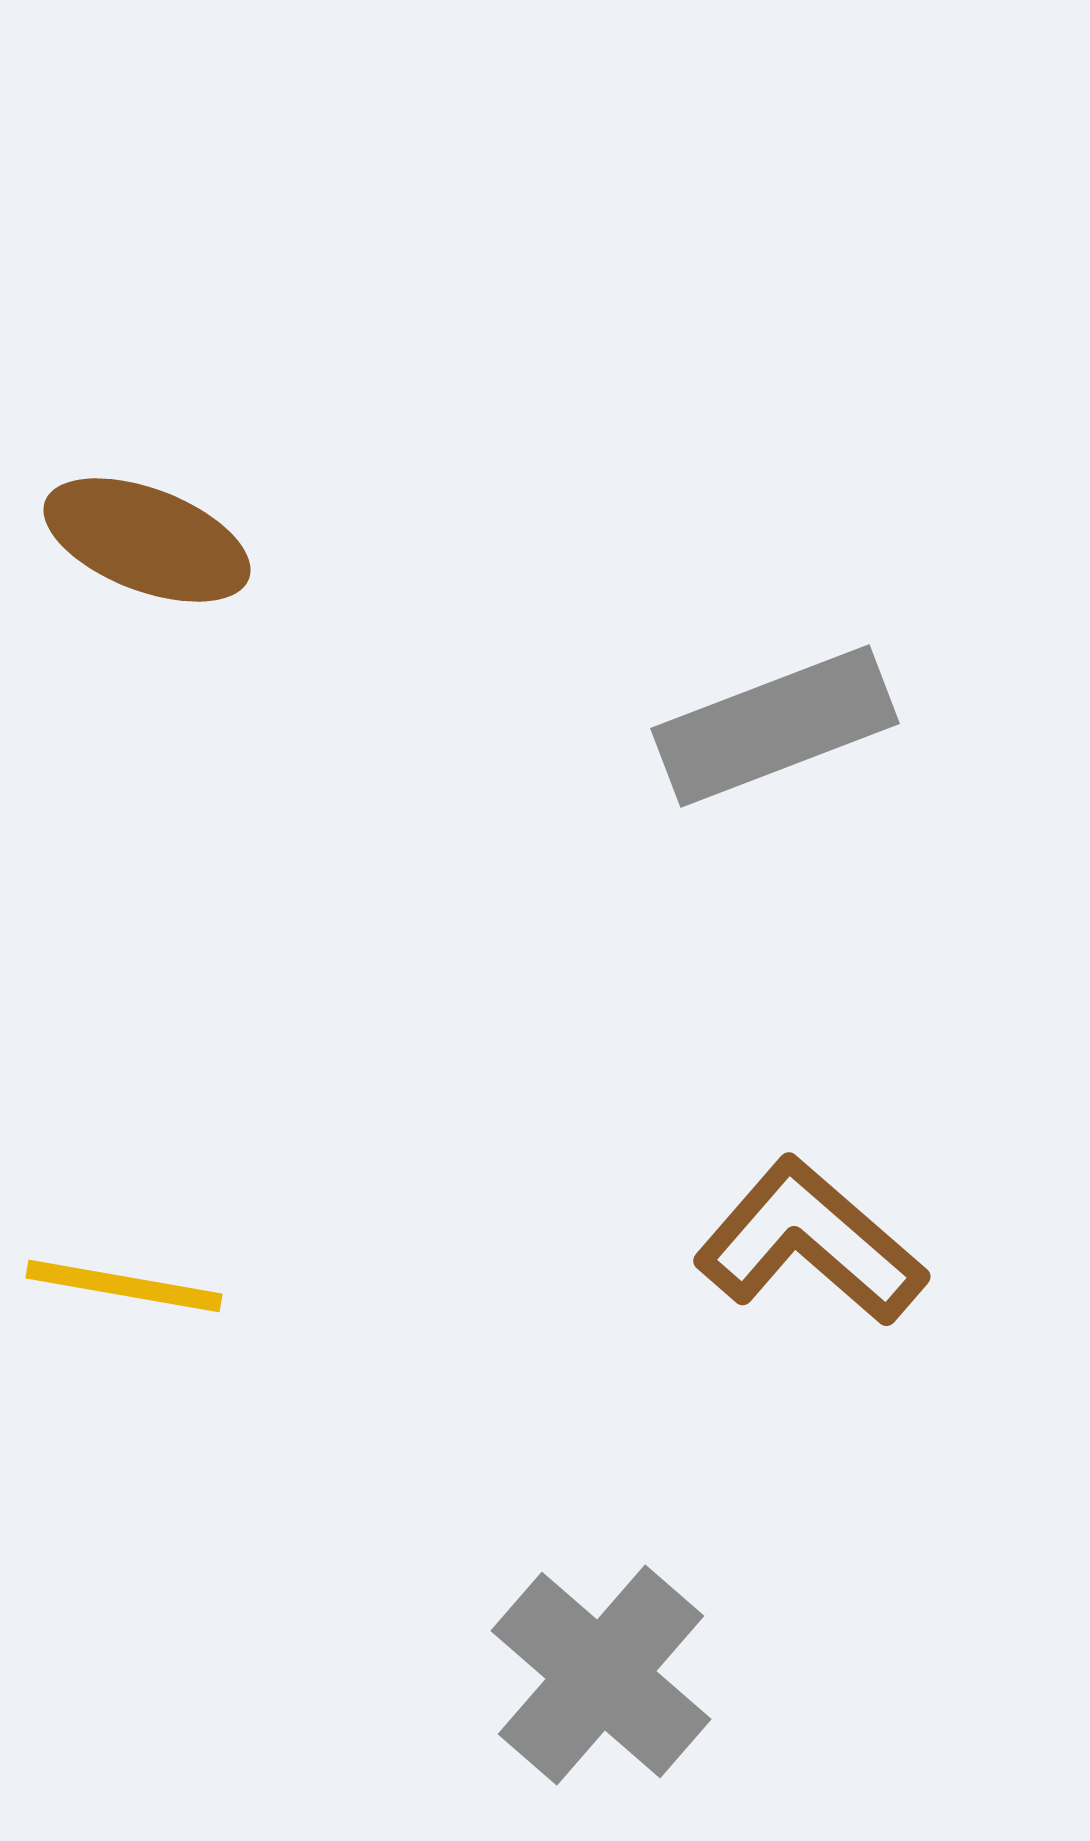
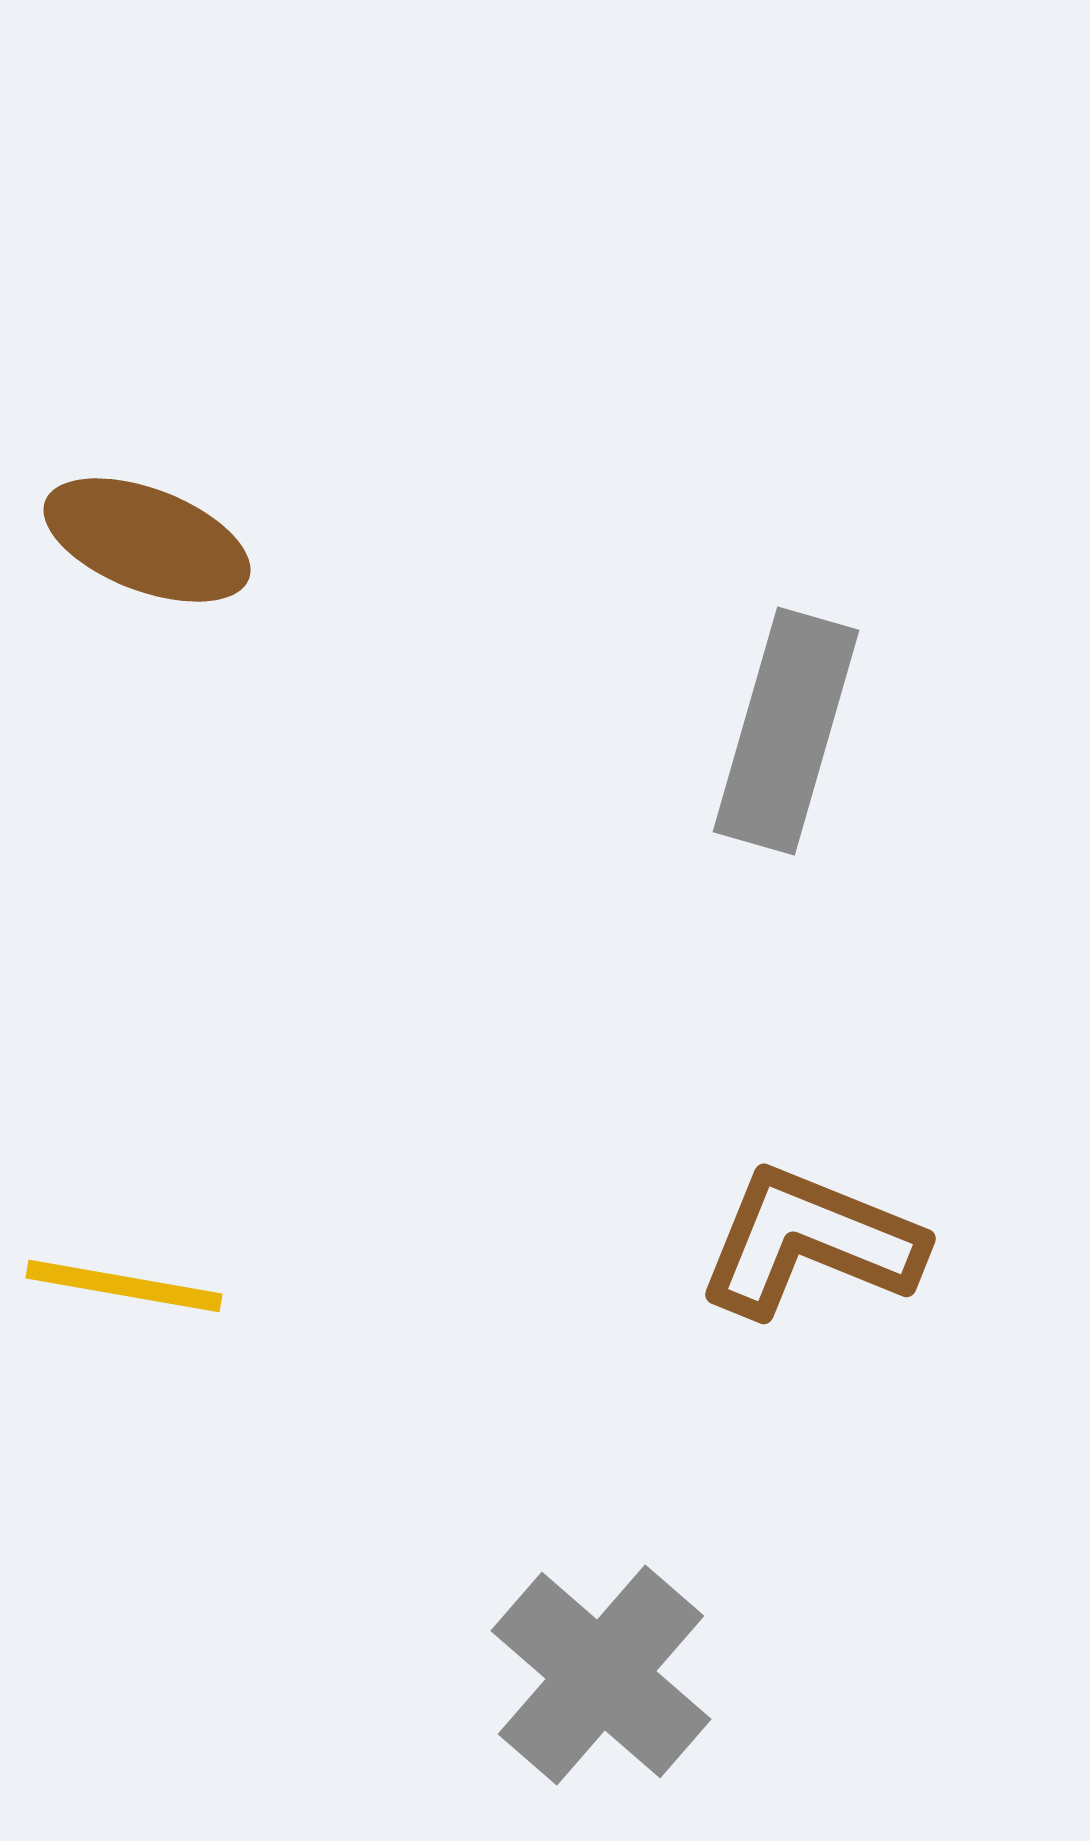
gray rectangle: moved 11 px right, 5 px down; rotated 53 degrees counterclockwise
brown L-shape: rotated 19 degrees counterclockwise
